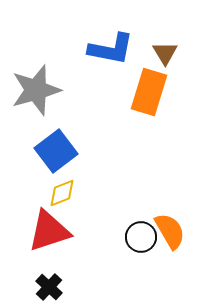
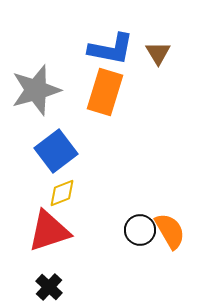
brown triangle: moved 7 px left
orange rectangle: moved 44 px left
black circle: moved 1 px left, 7 px up
